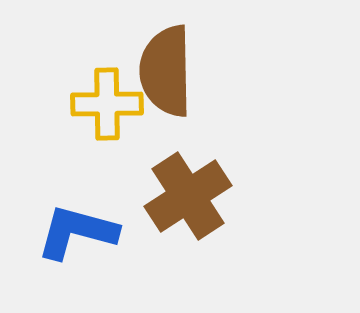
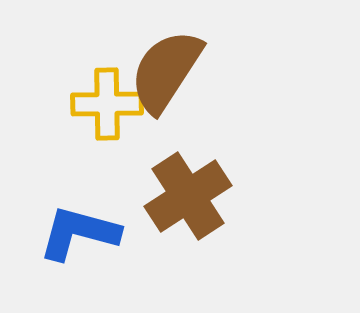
brown semicircle: rotated 34 degrees clockwise
blue L-shape: moved 2 px right, 1 px down
